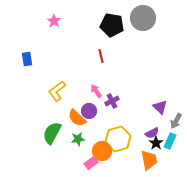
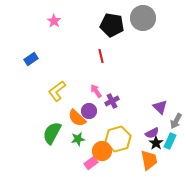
blue rectangle: moved 4 px right; rotated 64 degrees clockwise
